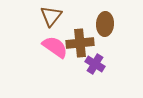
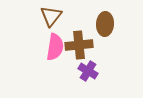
brown cross: moved 1 px left, 2 px down
pink semicircle: rotated 64 degrees clockwise
purple cross: moved 7 px left, 7 px down
